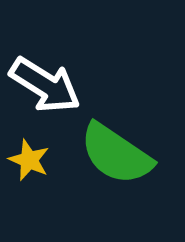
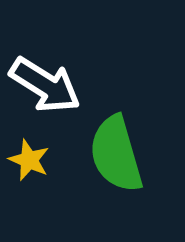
green semicircle: rotated 40 degrees clockwise
